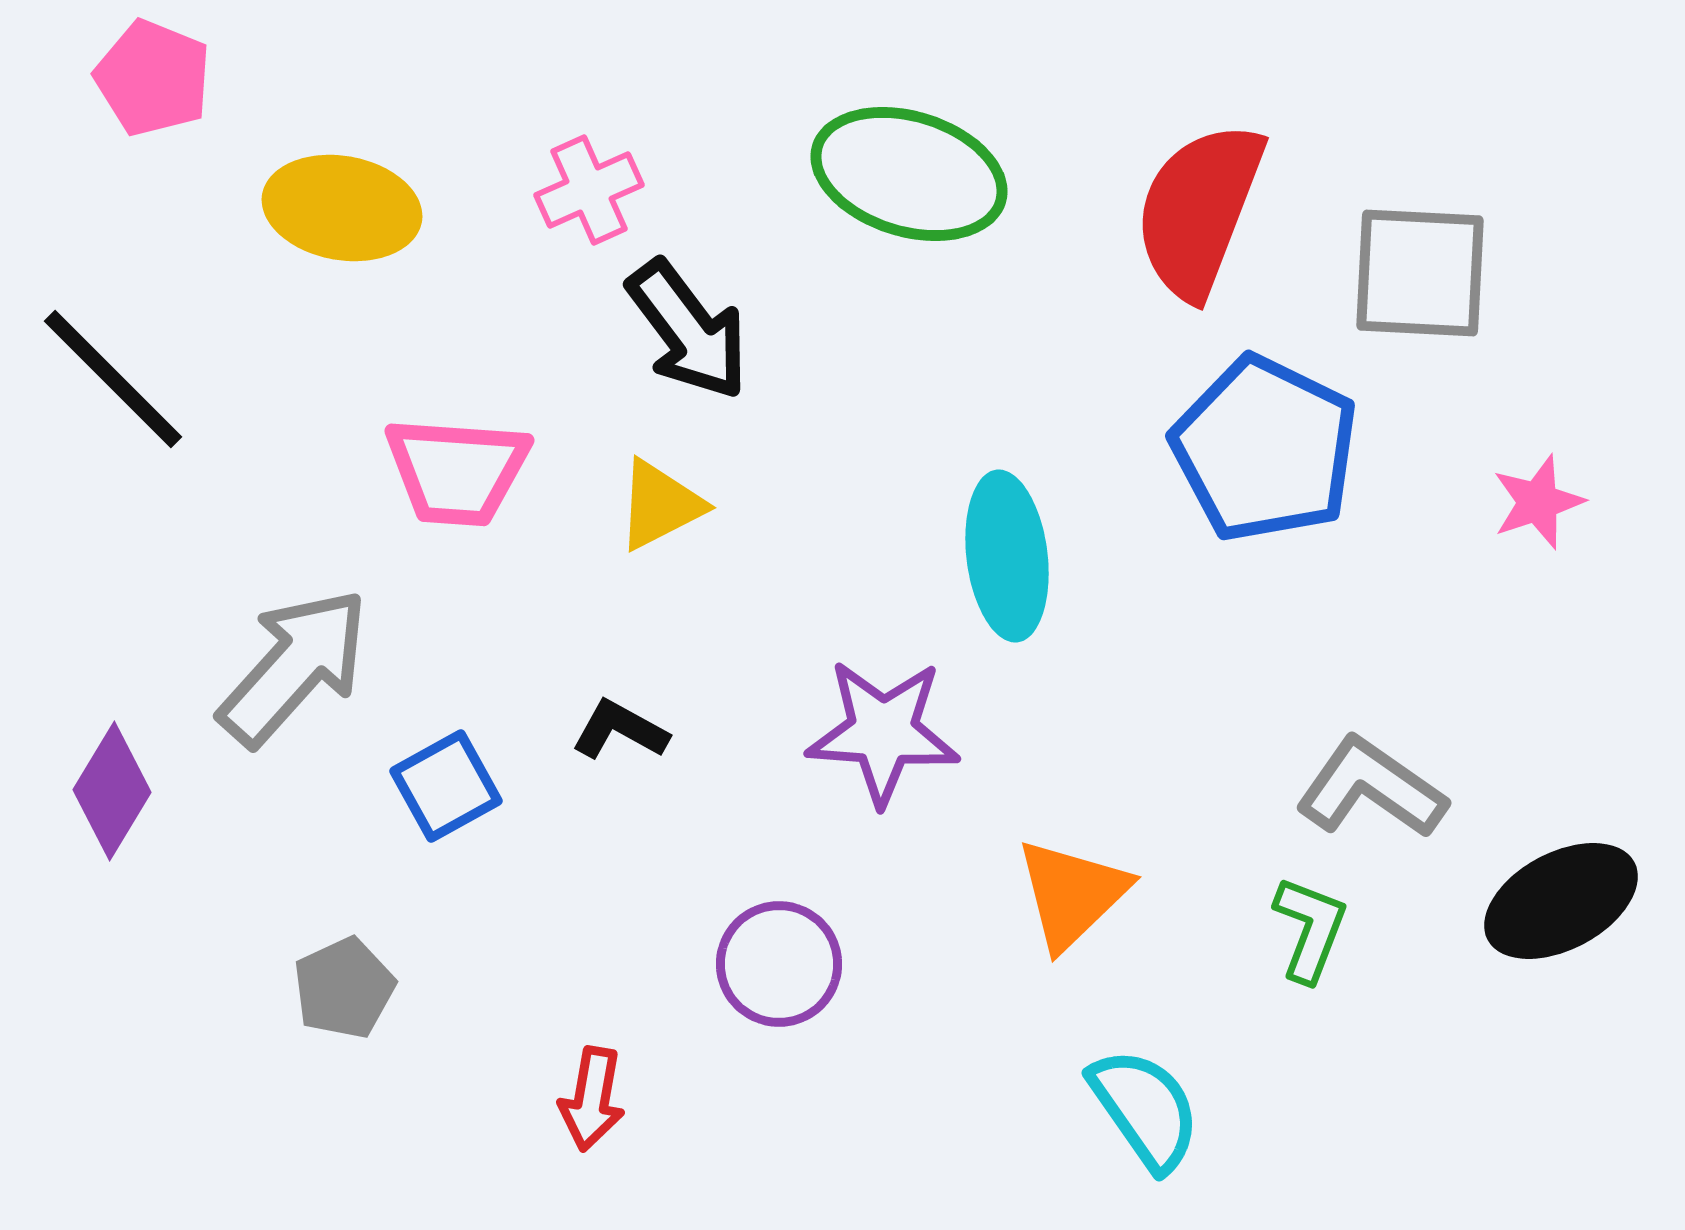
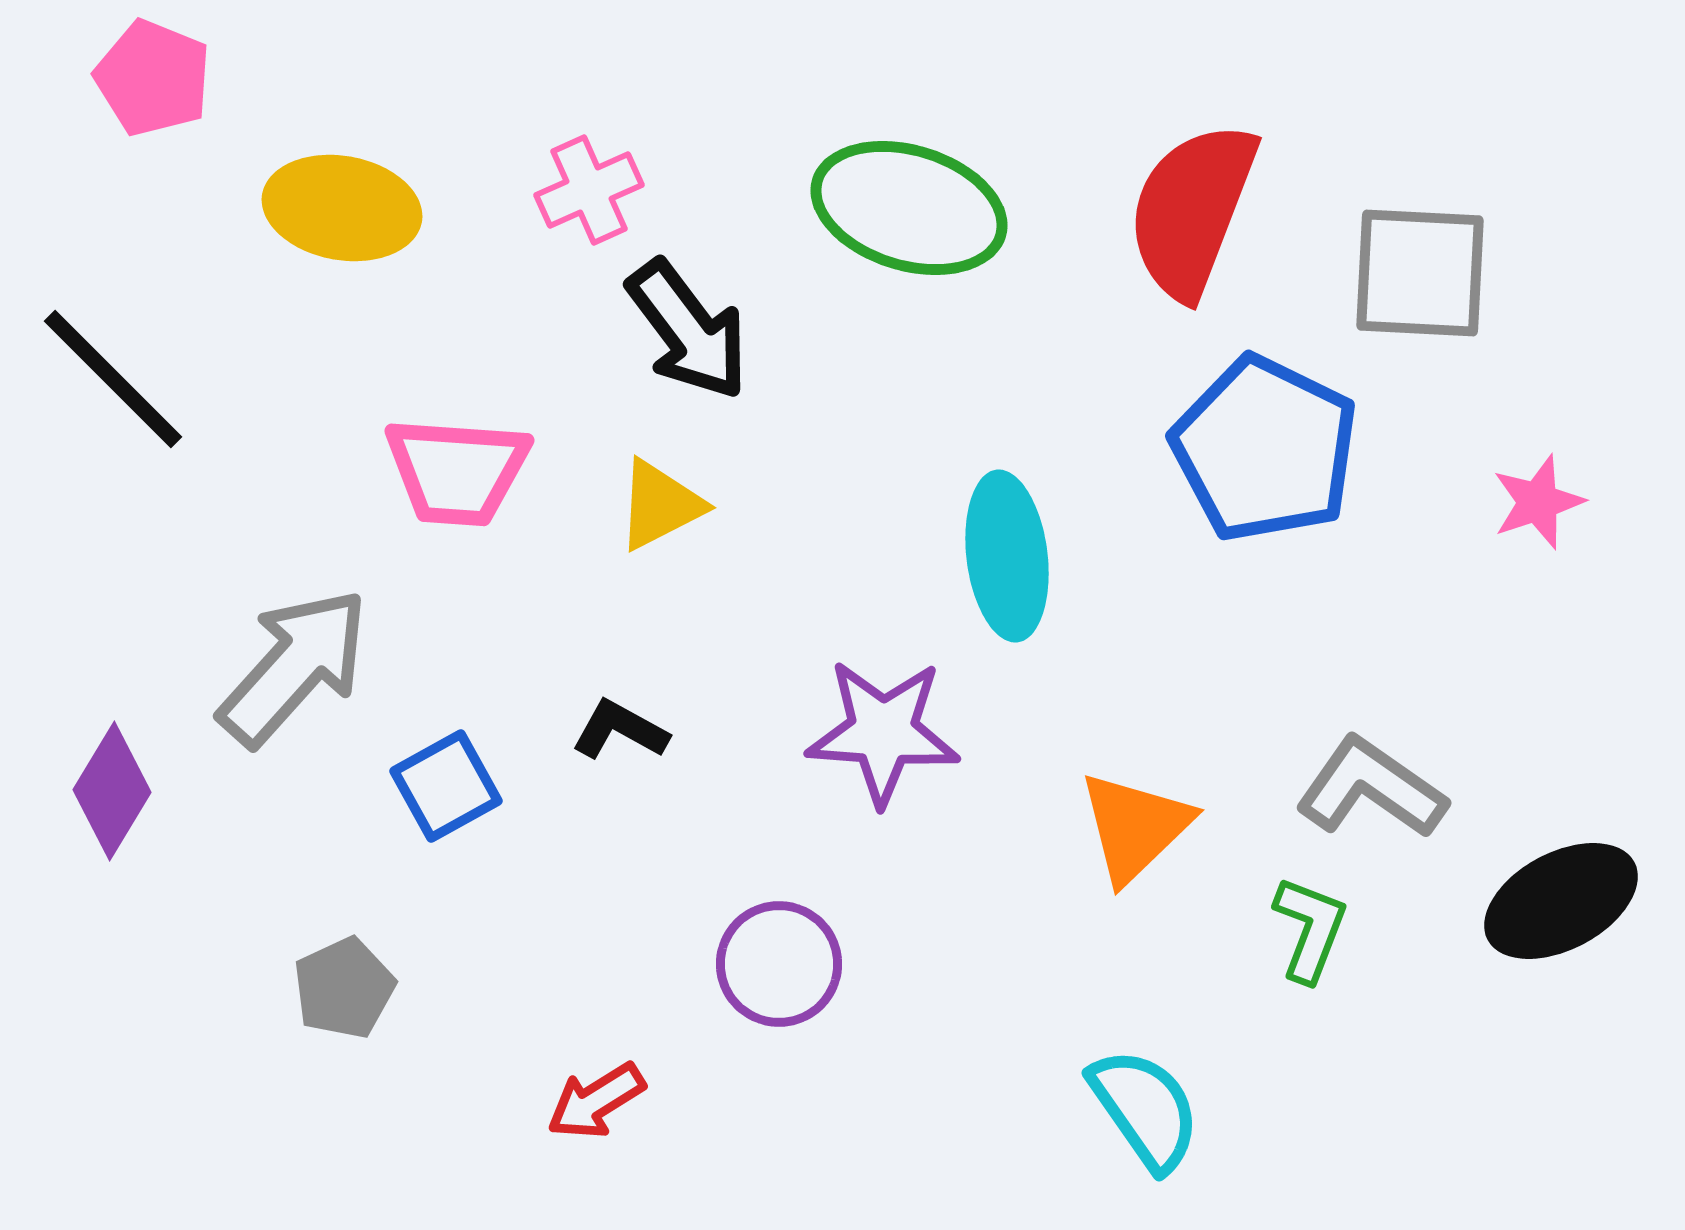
green ellipse: moved 34 px down
red semicircle: moved 7 px left
orange triangle: moved 63 px right, 67 px up
red arrow: moved 4 px right, 2 px down; rotated 48 degrees clockwise
